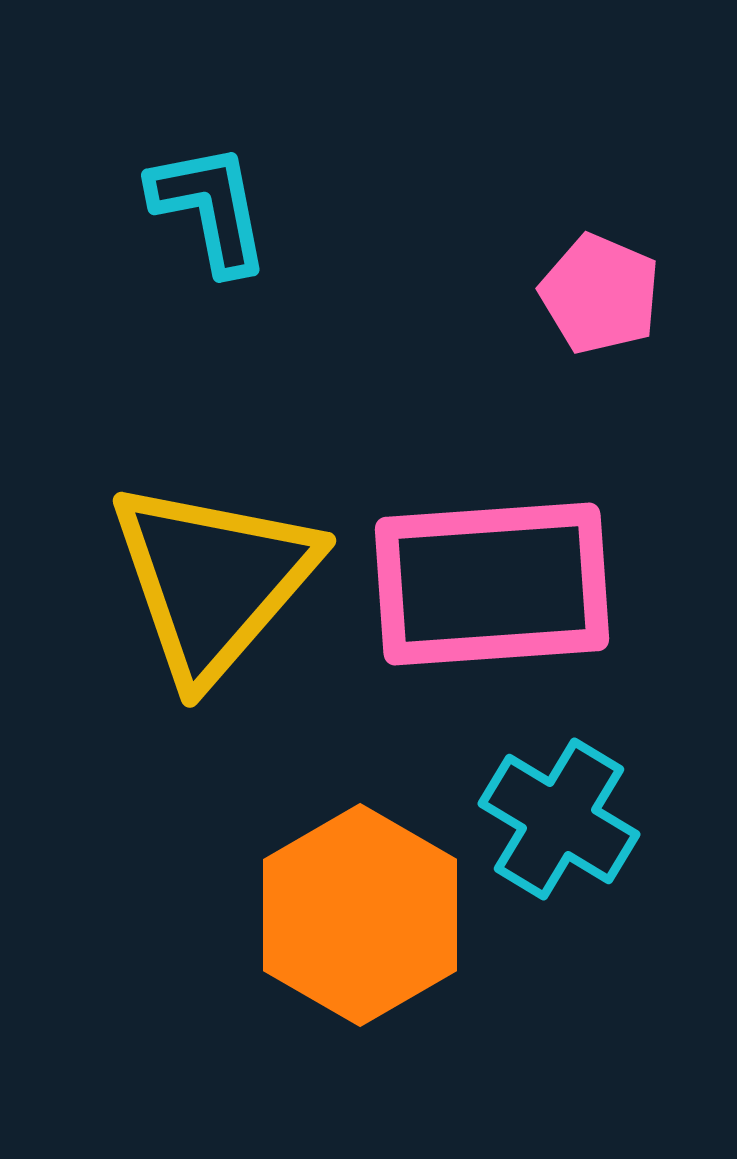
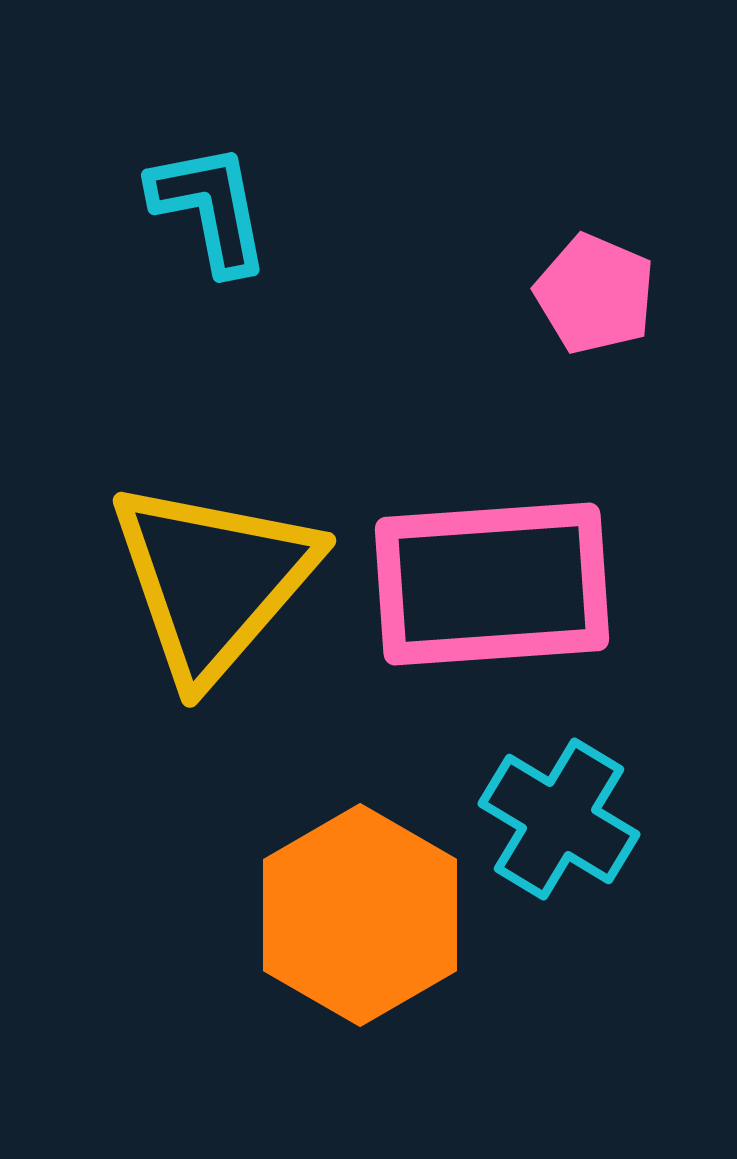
pink pentagon: moved 5 px left
